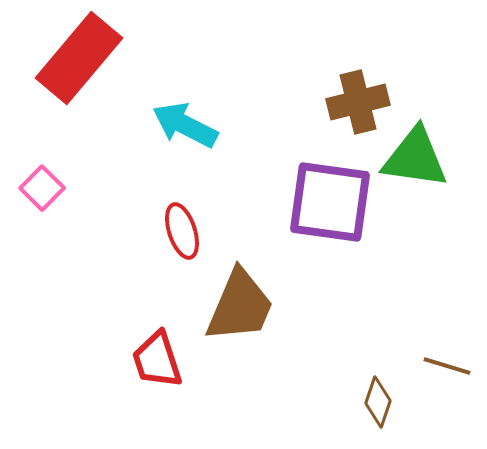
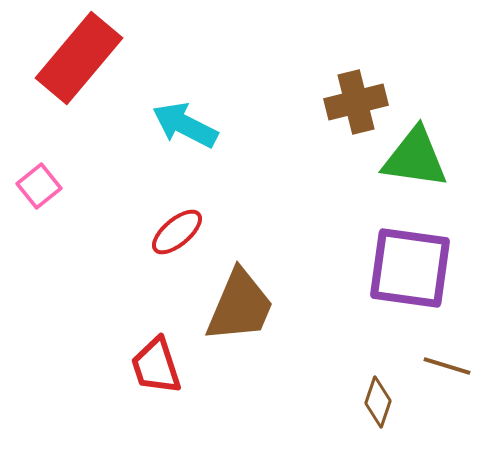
brown cross: moved 2 px left
pink square: moved 3 px left, 2 px up; rotated 6 degrees clockwise
purple square: moved 80 px right, 66 px down
red ellipse: moved 5 px left, 1 px down; rotated 68 degrees clockwise
red trapezoid: moved 1 px left, 6 px down
